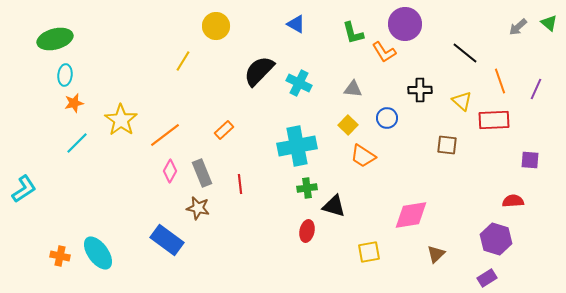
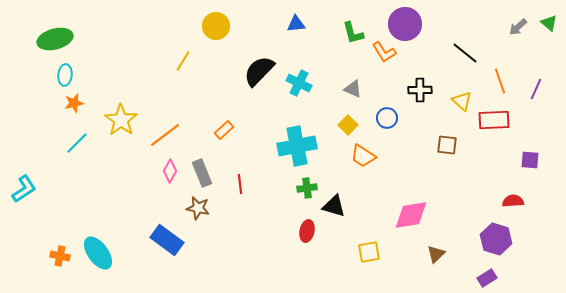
blue triangle at (296, 24): rotated 36 degrees counterclockwise
gray triangle at (353, 89): rotated 18 degrees clockwise
